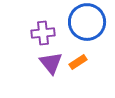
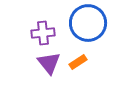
blue circle: moved 1 px right, 1 px down
purple triangle: moved 2 px left
